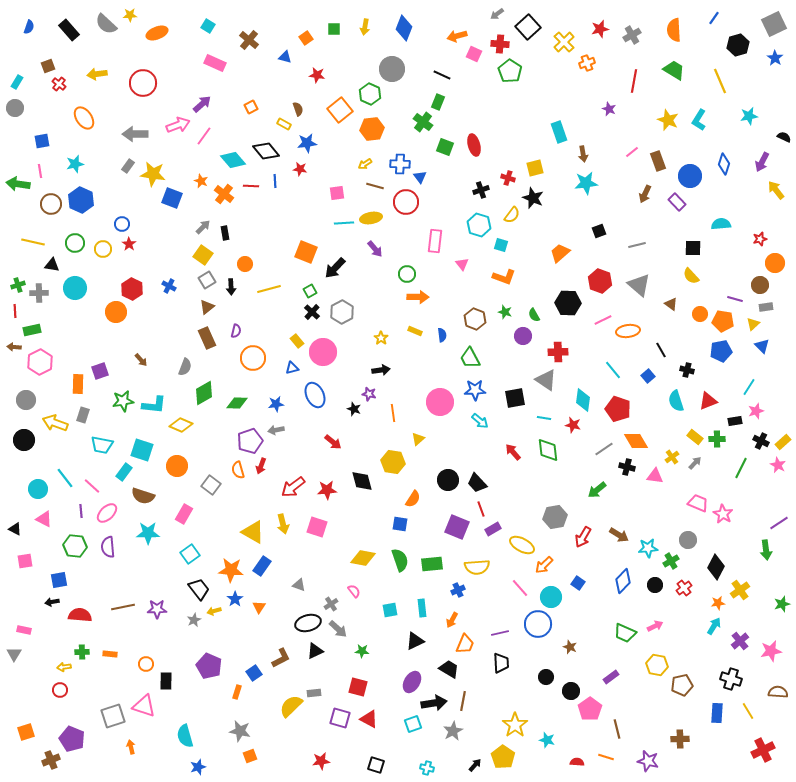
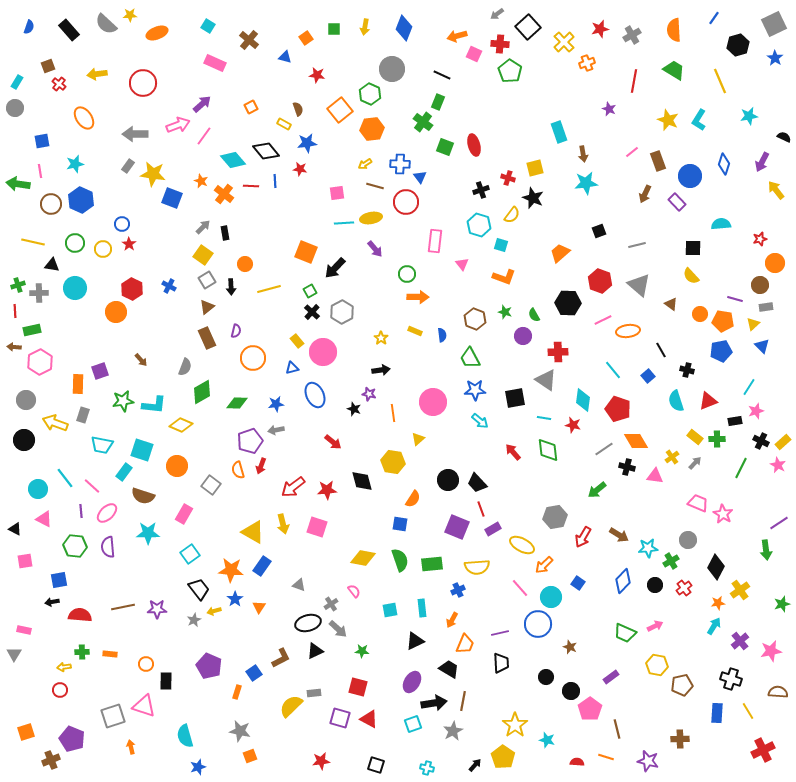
green diamond at (204, 393): moved 2 px left, 1 px up
pink circle at (440, 402): moved 7 px left
